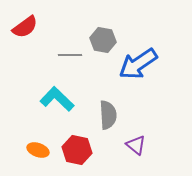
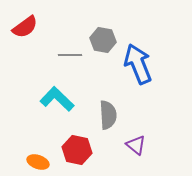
blue arrow: rotated 102 degrees clockwise
orange ellipse: moved 12 px down
